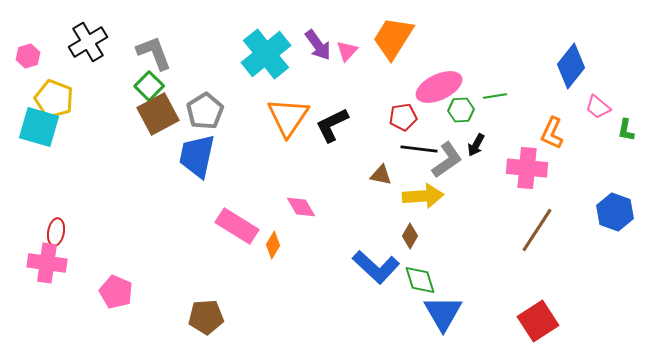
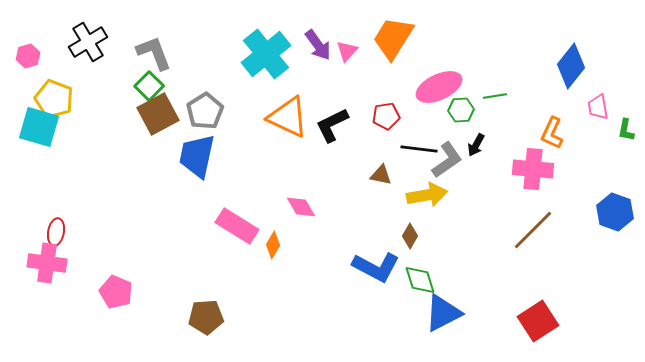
pink trapezoid at (598, 107): rotated 40 degrees clockwise
orange triangle at (288, 117): rotated 39 degrees counterclockwise
red pentagon at (403, 117): moved 17 px left, 1 px up
pink cross at (527, 168): moved 6 px right, 1 px down
yellow arrow at (423, 196): moved 4 px right, 1 px up; rotated 6 degrees counterclockwise
brown line at (537, 230): moved 4 px left; rotated 12 degrees clockwise
blue L-shape at (376, 267): rotated 15 degrees counterclockwise
blue triangle at (443, 313): rotated 33 degrees clockwise
